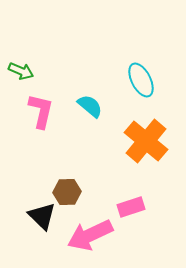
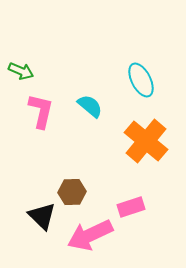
brown hexagon: moved 5 px right
